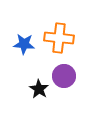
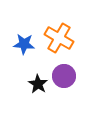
orange cross: rotated 24 degrees clockwise
black star: moved 1 px left, 5 px up
